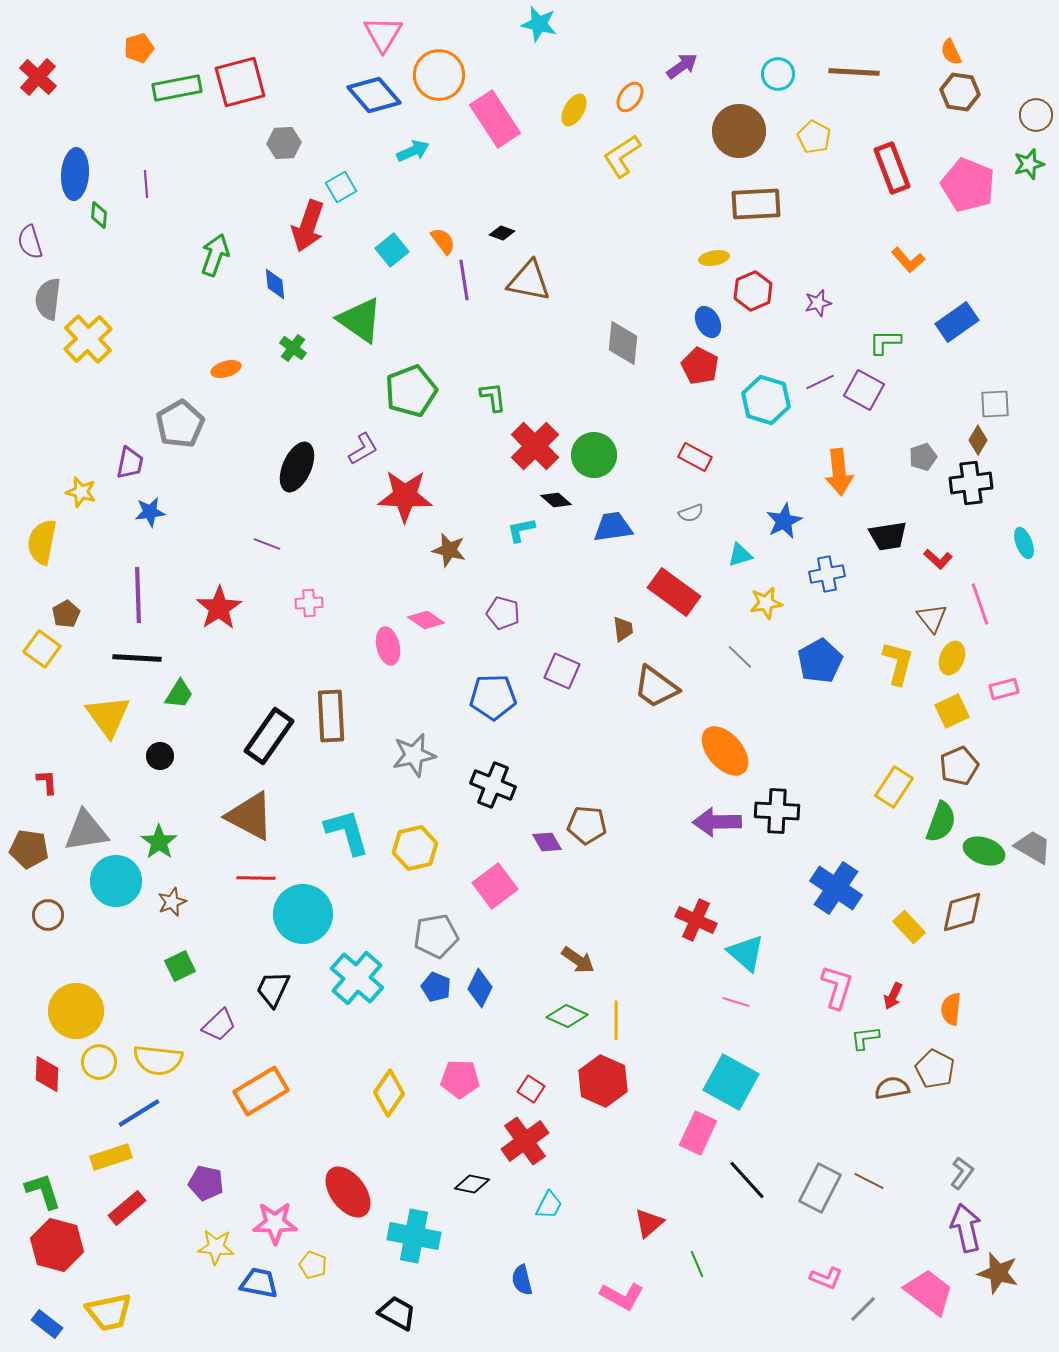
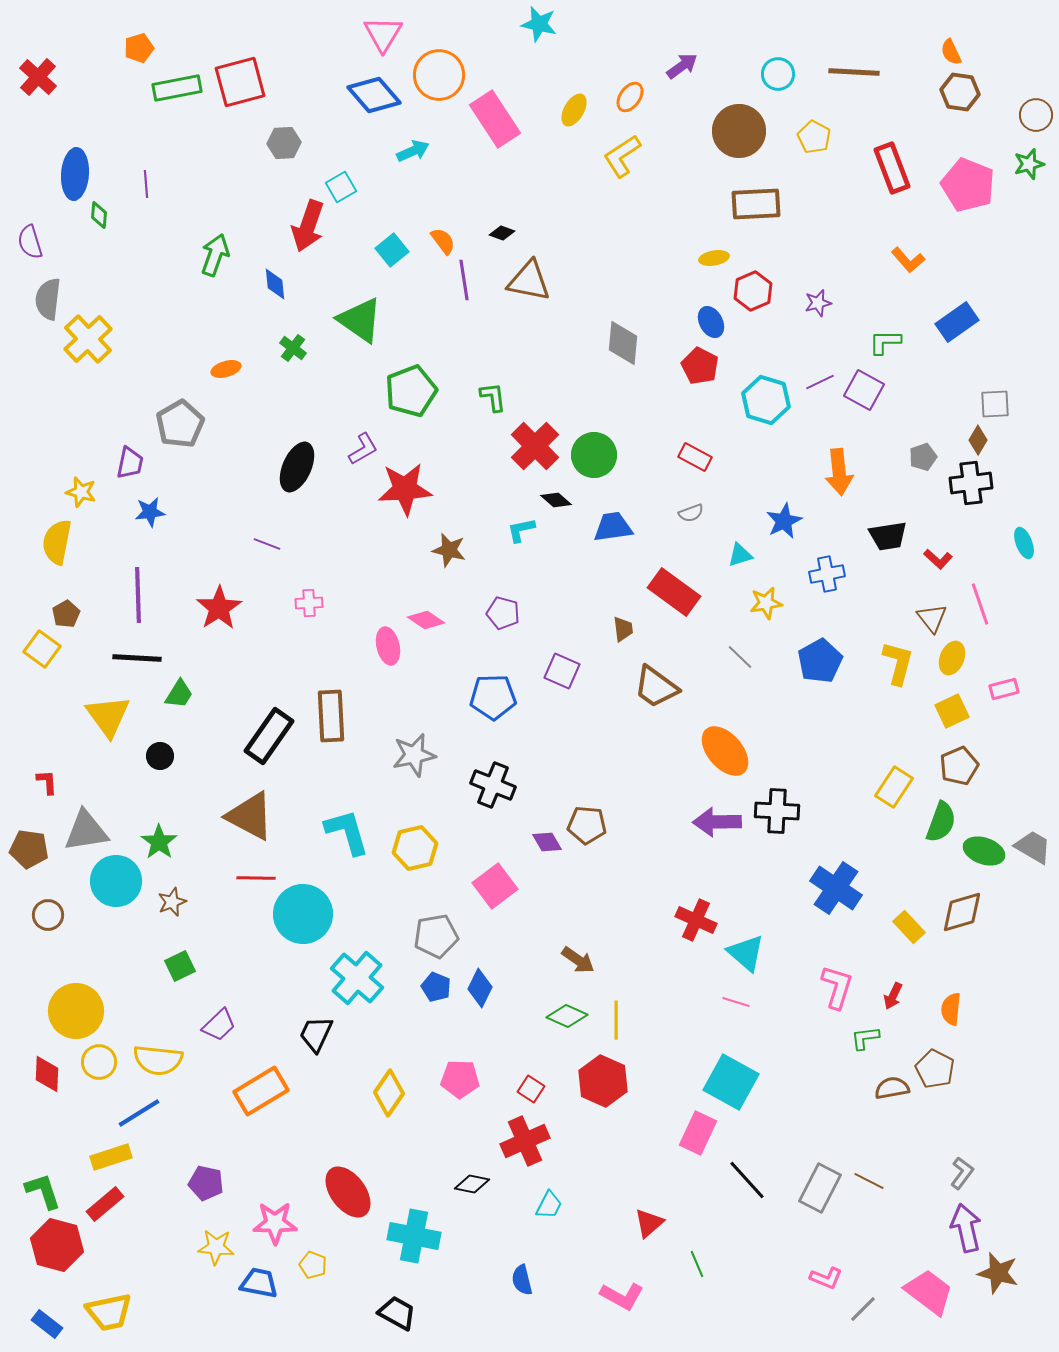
blue ellipse at (708, 322): moved 3 px right
red star at (405, 496): moved 7 px up; rotated 6 degrees counterclockwise
yellow semicircle at (42, 542): moved 15 px right
black trapezoid at (273, 989): moved 43 px right, 45 px down
red cross at (525, 1141): rotated 12 degrees clockwise
red rectangle at (127, 1208): moved 22 px left, 4 px up
